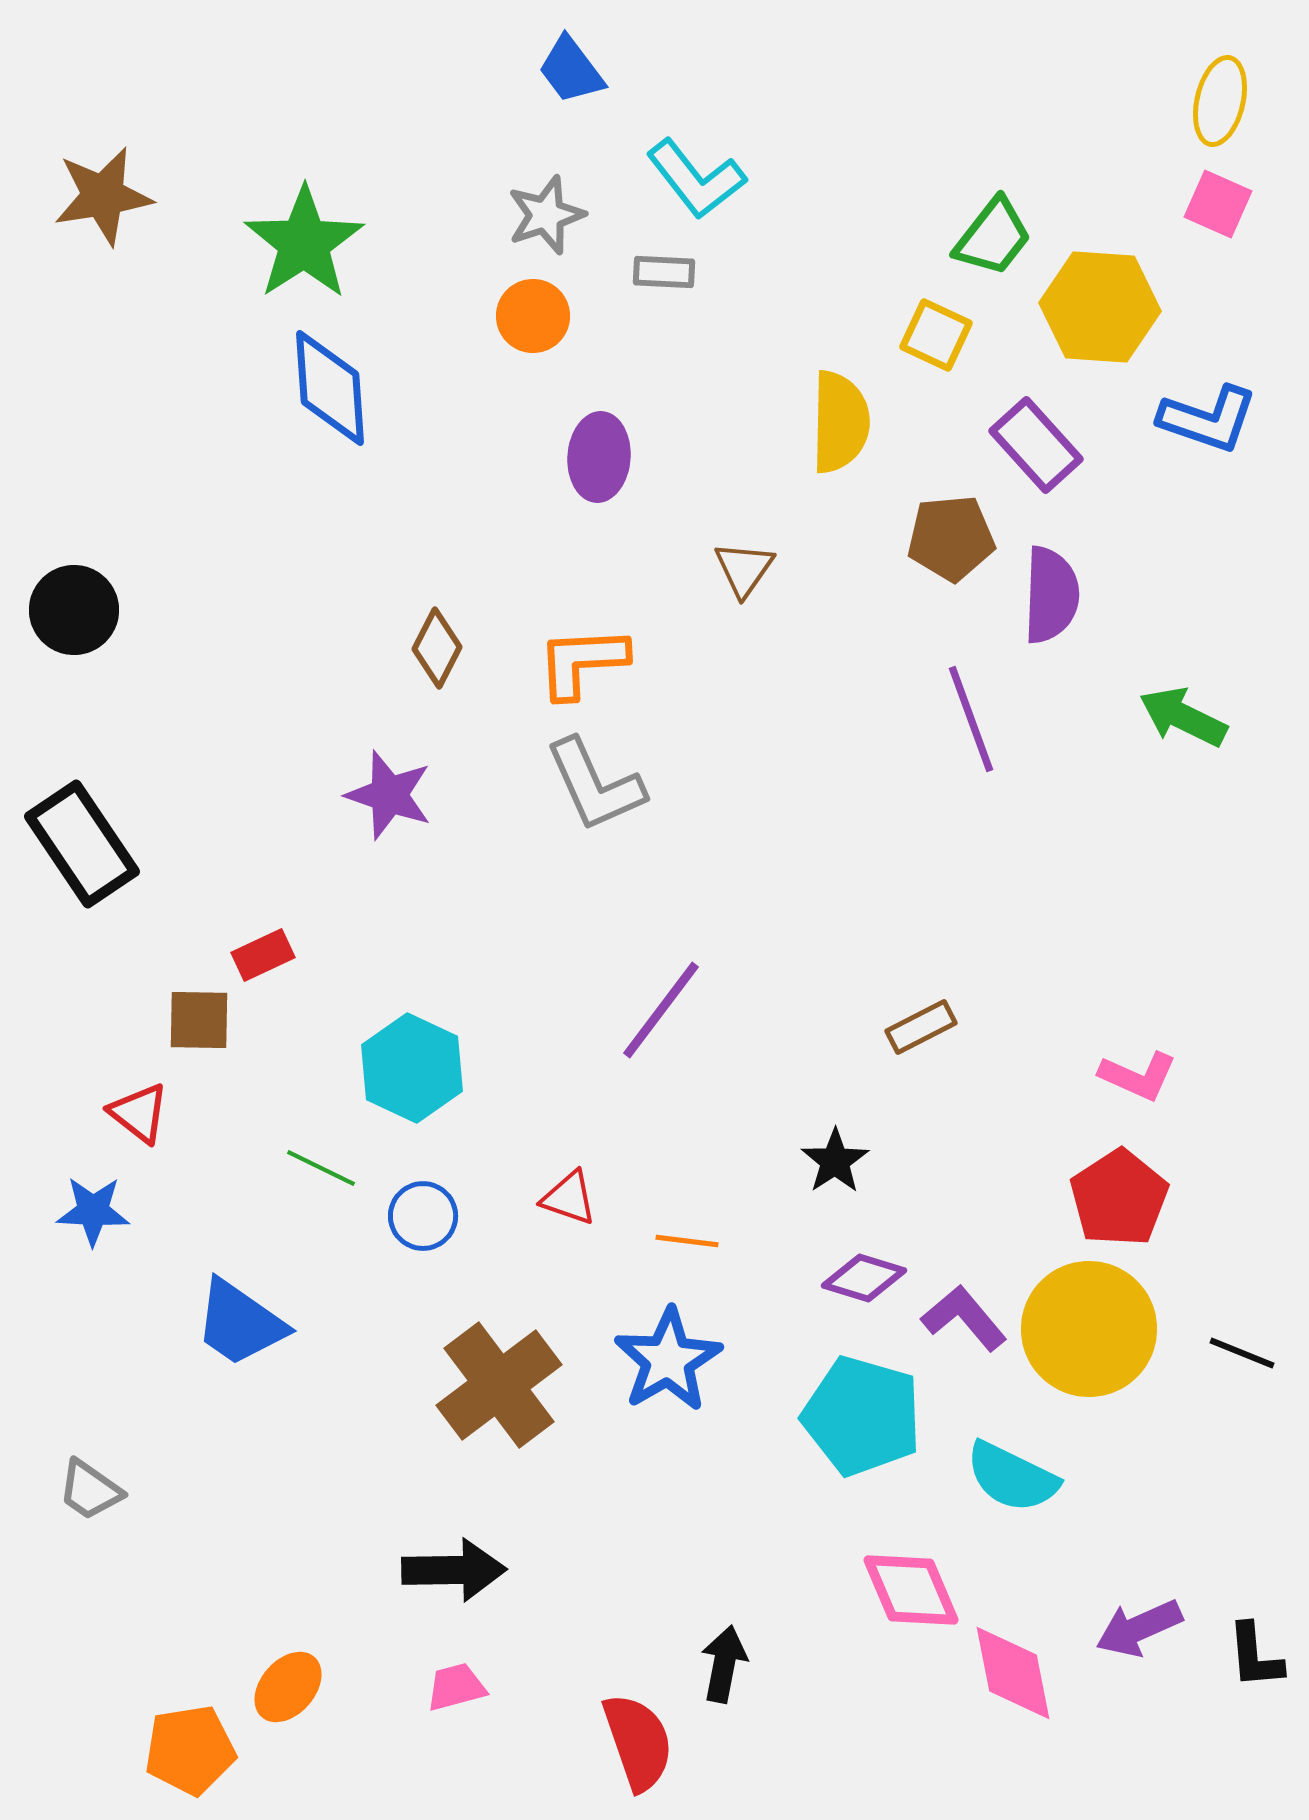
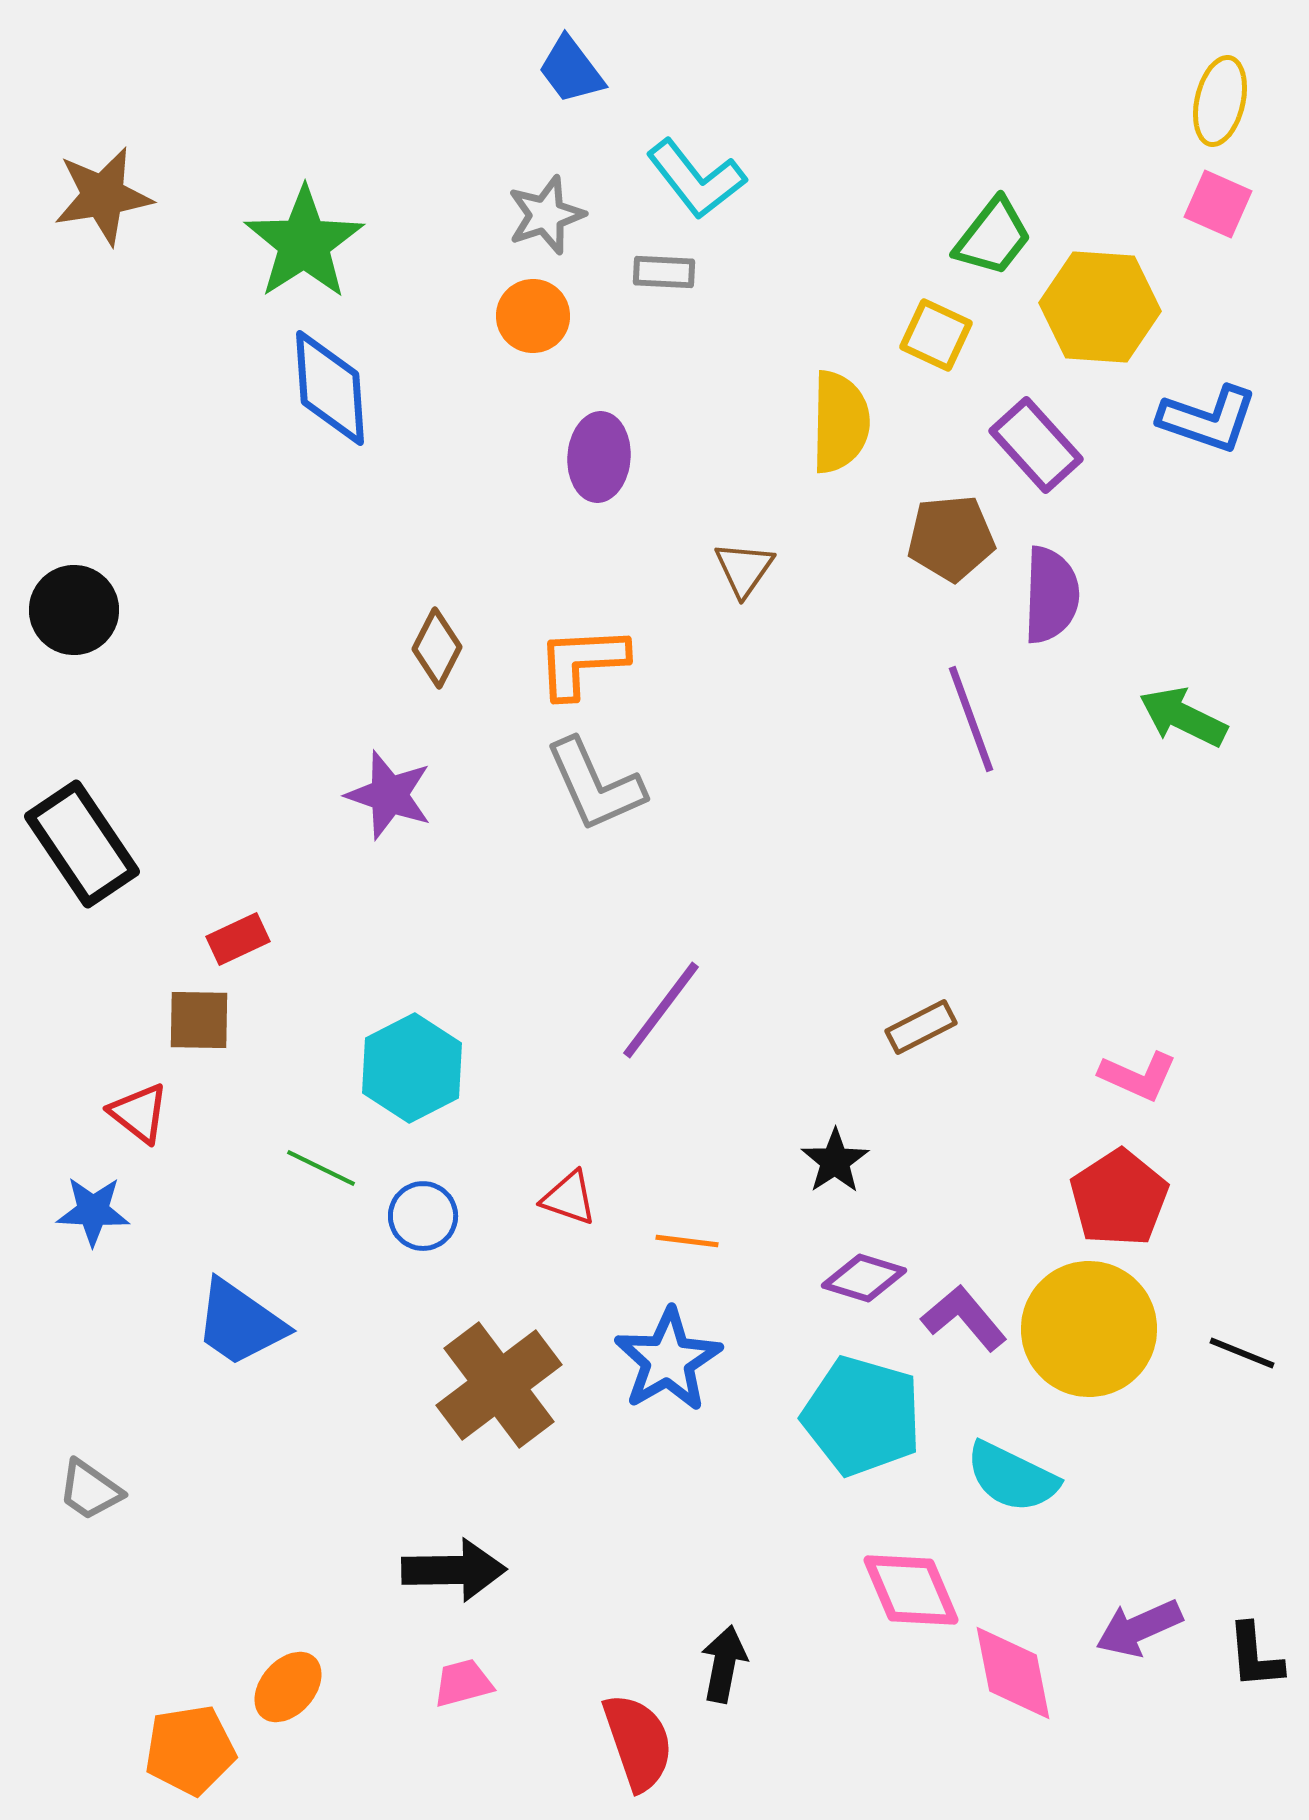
red rectangle at (263, 955): moved 25 px left, 16 px up
cyan hexagon at (412, 1068): rotated 8 degrees clockwise
pink trapezoid at (456, 1687): moved 7 px right, 4 px up
